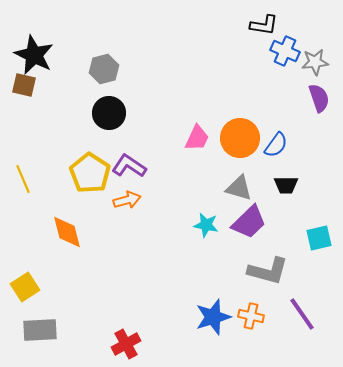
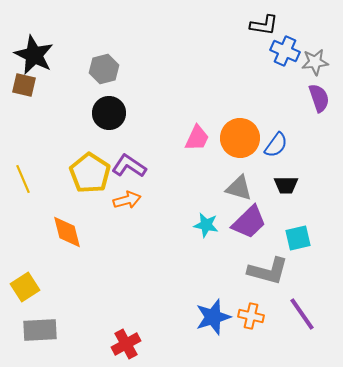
cyan square: moved 21 px left
